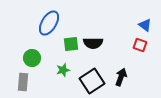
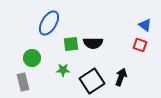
green star: rotated 16 degrees clockwise
gray rectangle: rotated 18 degrees counterclockwise
